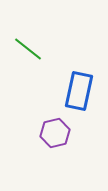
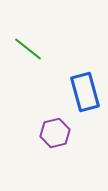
blue rectangle: moved 6 px right, 1 px down; rotated 27 degrees counterclockwise
